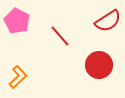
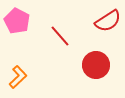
red circle: moved 3 px left
